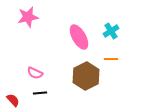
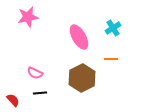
cyan cross: moved 2 px right, 3 px up
brown hexagon: moved 4 px left, 2 px down
